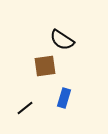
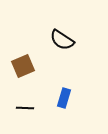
brown square: moved 22 px left; rotated 15 degrees counterclockwise
black line: rotated 42 degrees clockwise
